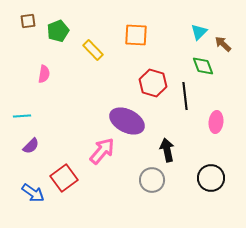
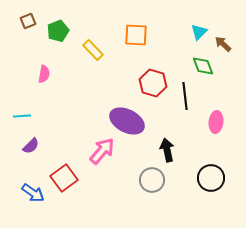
brown square: rotated 14 degrees counterclockwise
